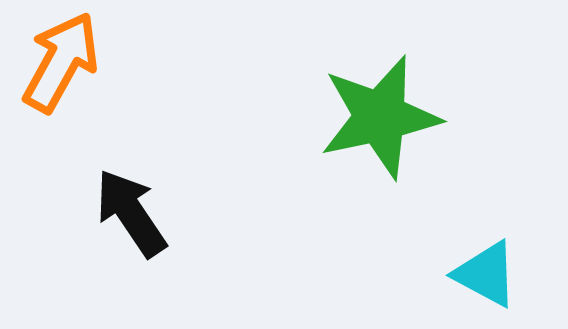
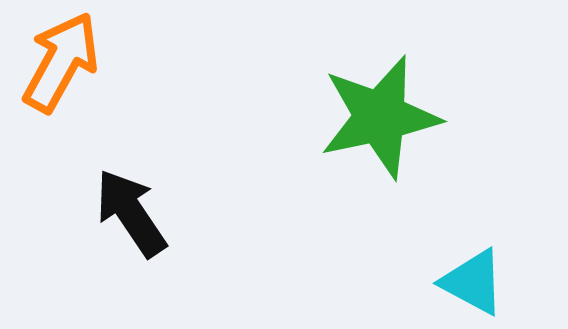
cyan triangle: moved 13 px left, 8 px down
